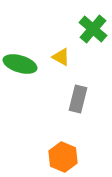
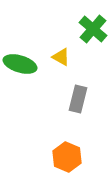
orange hexagon: moved 4 px right
